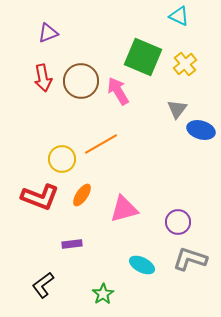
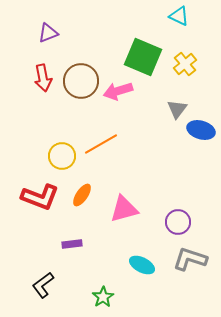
pink arrow: rotated 76 degrees counterclockwise
yellow circle: moved 3 px up
green star: moved 3 px down
